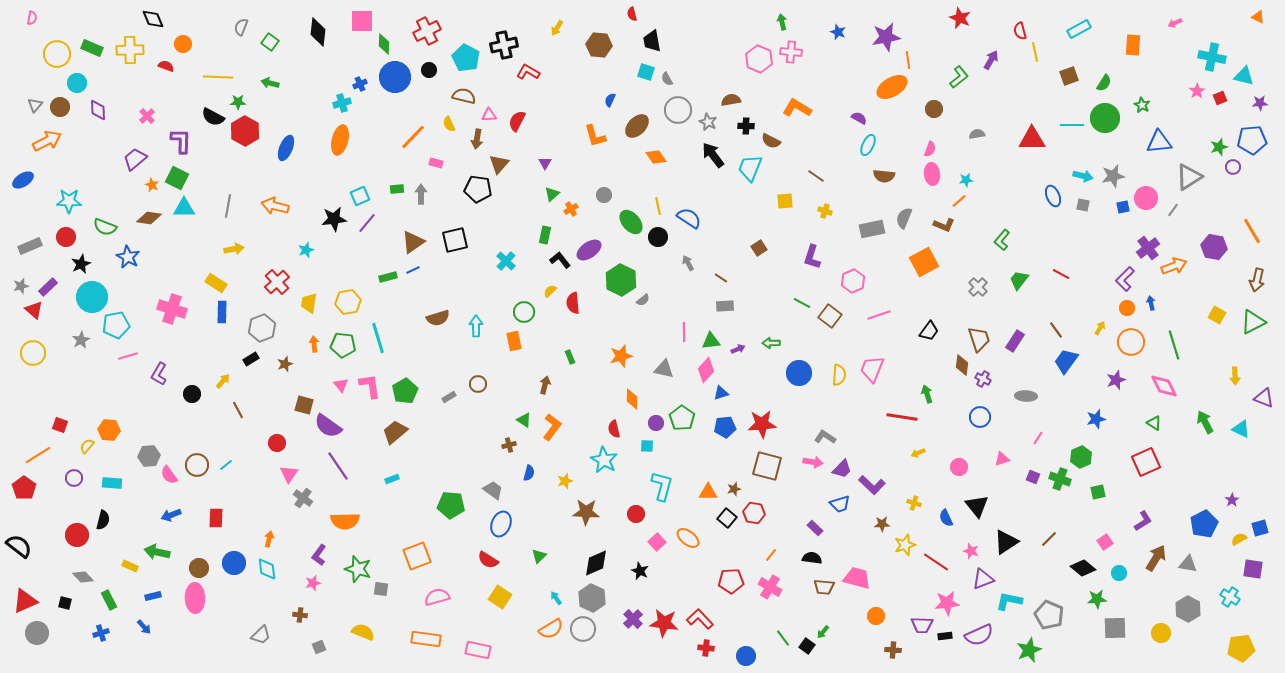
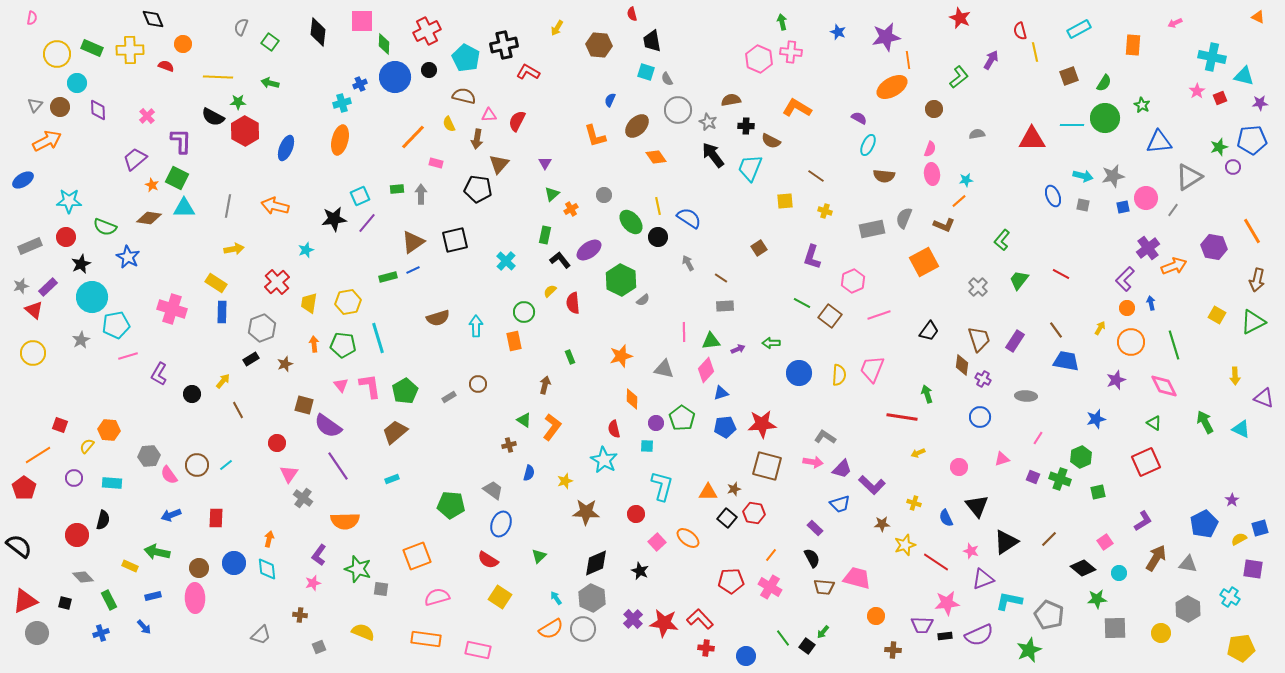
blue trapezoid at (1066, 361): rotated 64 degrees clockwise
black semicircle at (812, 558): rotated 54 degrees clockwise
